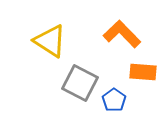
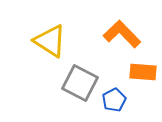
blue pentagon: rotated 10 degrees clockwise
